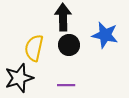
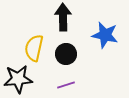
black circle: moved 3 px left, 9 px down
black star: moved 1 px left, 1 px down; rotated 12 degrees clockwise
purple line: rotated 18 degrees counterclockwise
